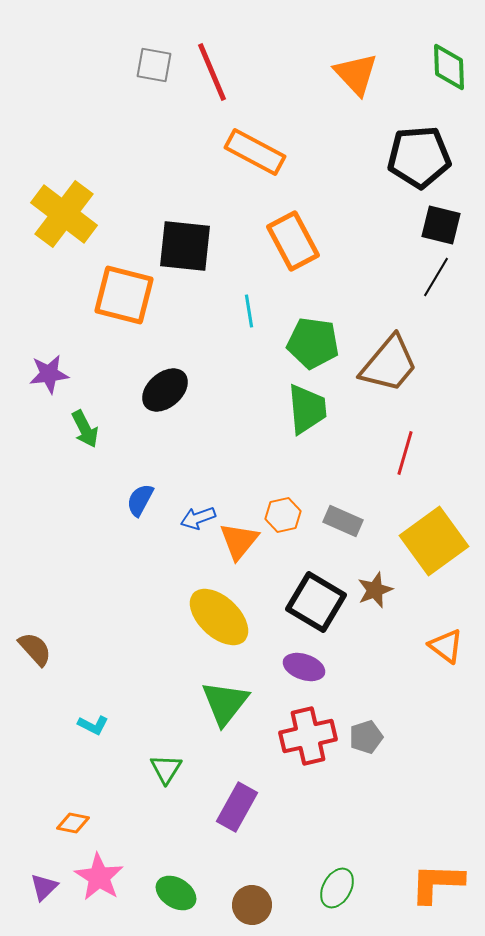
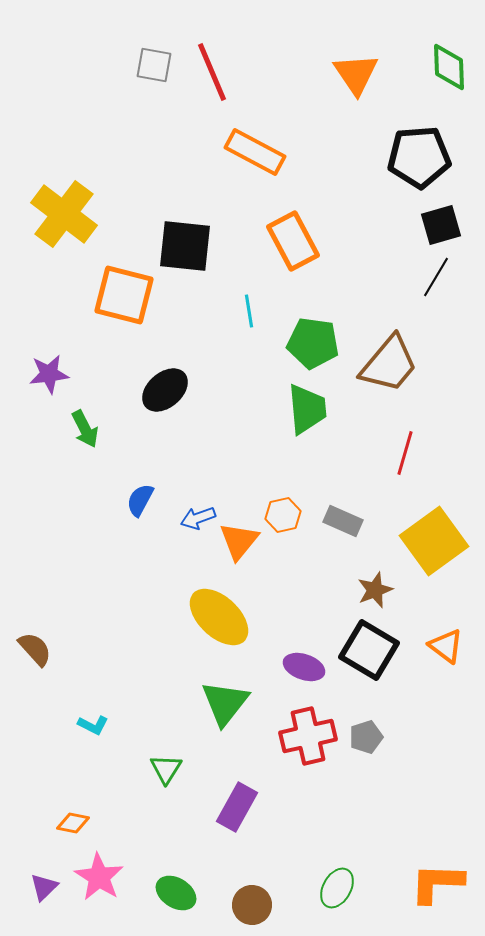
orange triangle at (356, 74): rotated 9 degrees clockwise
black square at (441, 225): rotated 30 degrees counterclockwise
black square at (316, 602): moved 53 px right, 48 px down
